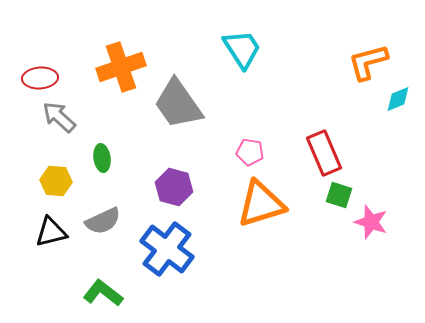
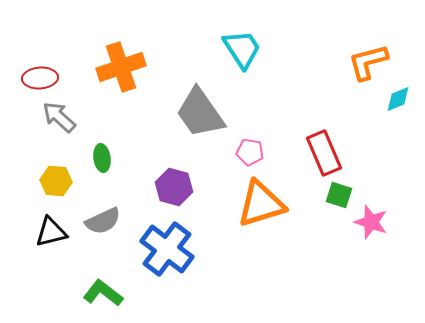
gray trapezoid: moved 22 px right, 9 px down
